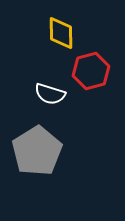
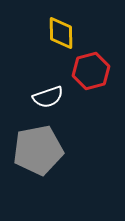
white semicircle: moved 2 px left, 3 px down; rotated 36 degrees counterclockwise
gray pentagon: moved 1 px right, 1 px up; rotated 21 degrees clockwise
